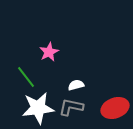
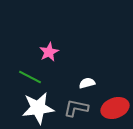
green line: moved 4 px right; rotated 25 degrees counterclockwise
white semicircle: moved 11 px right, 2 px up
gray L-shape: moved 5 px right, 1 px down
